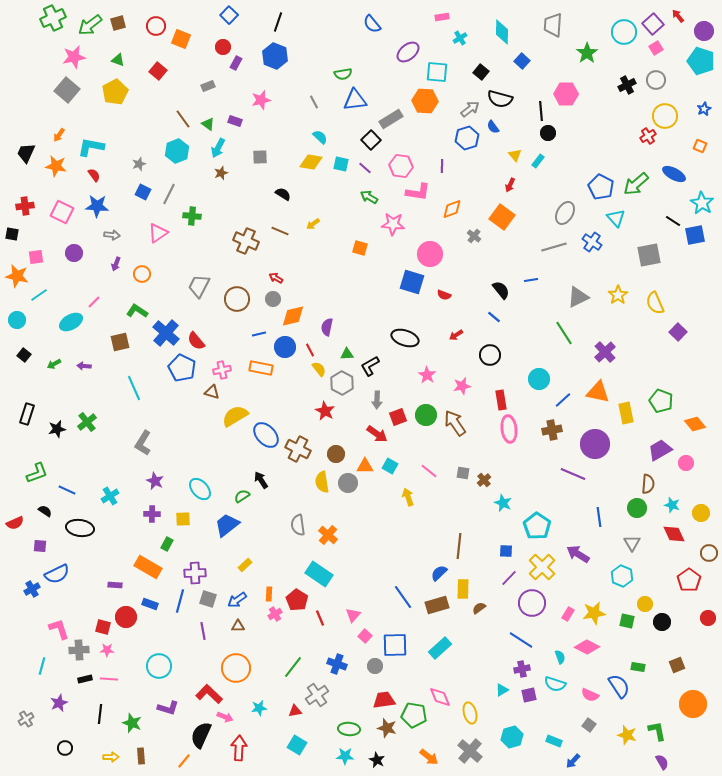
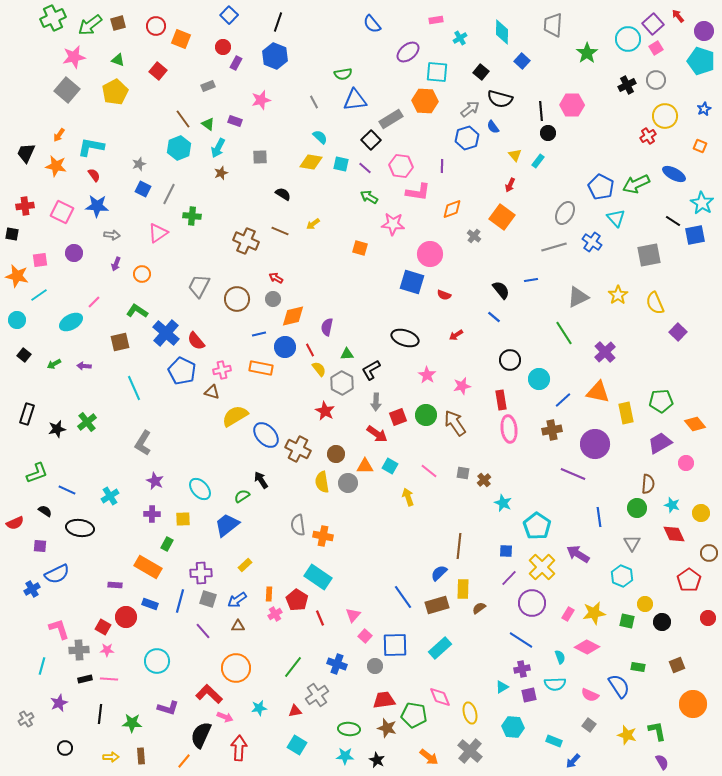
pink rectangle at (442, 17): moved 6 px left, 3 px down
cyan circle at (624, 32): moved 4 px right, 7 px down
pink hexagon at (566, 94): moved 6 px right, 11 px down
cyan hexagon at (177, 151): moved 2 px right, 3 px up
green arrow at (636, 184): rotated 16 degrees clockwise
blue square at (143, 192): moved 3 px up
pink square at (36, 257): moved 4 px right, 3 px down
black circle at (490, 355): moved 20 px right, 5 px down
black L-shape at (370, 366): moved 1 px right, 4 px down
blue pentagon at (182, 368): moved 3 px down
gray arrow at (377, 400): moved 1 px left, 2 px down
green pentagon at (661, 401): rotated 25 degrees counterclockwise
purple trapezoid at (660, 450): moved 7 px up
orange cross at (328, 535): moved 5 px left, 1 px down; rotated 30 degrees counterclockwise
purple cross at (195, 573): moved 6 px right
cyan rectangle at (319, 574): moved 1 px left, 3 px down
red square at (103, 627): rotated 14 degrees clockwise
purple line at (203, 631): rotated 30 degrees counterclockwise
cyan circle at (159, 666): moved 2 px left, 5 px up
cyan semicircle at (555, 684): rotated 20 degrees counterclockwise
cyan triangle at (502, 690): moved 3 px up
green star at (132, 723): rotated 18 degrees counterclockwise
cyan hexagon at (512, 737): moved 1 px right, 10 px up; rotated 20 degrees clockwise
